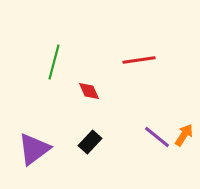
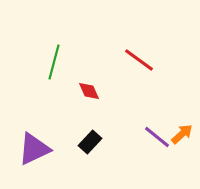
red line: rotated 44 degrees clockwise
orange arrow: moved 2 px left, 1 px up; rotated 15 degrees clockwise
purple triangle: rotated 12 degrees clockwise
